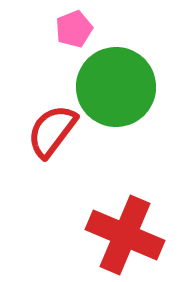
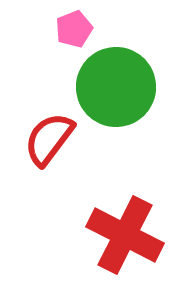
red semicircle: moved 3 px left, 8 px down
red cross: rotated 4 degrees clockwise
